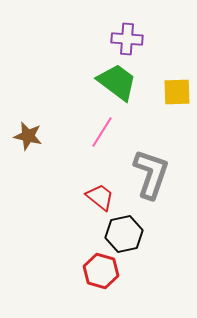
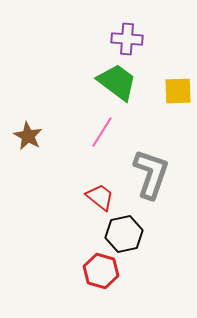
yellow square: moved 1 px right, 1 px up
brown star: rotated 16 degrees clockwise
